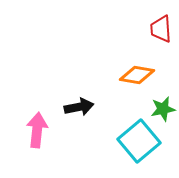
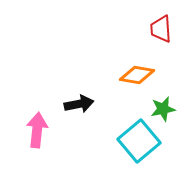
black arrow: moved 3 px up
